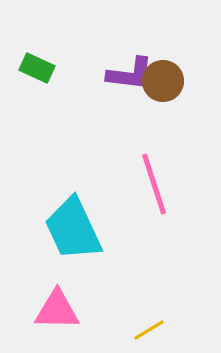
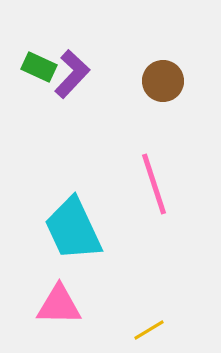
green rectangle: moved 2 px right, 1 px up
purple L-shape: moved 58 px left; rotated 54 degrees counterclockwise
pink triangle: moved 2 px right, 5 px up
